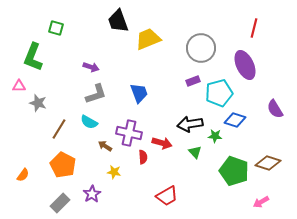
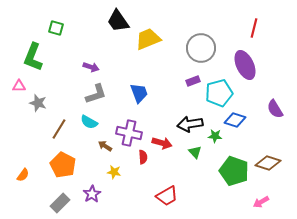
black trapezoid: rotated 15 degrees counterclockwise
